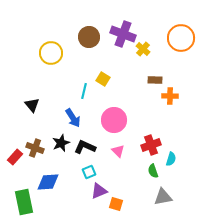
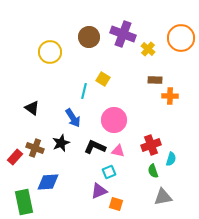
yellow cross: moved 5 px right
yellow circle: moved 1 px left, 1 px up
black triangle: moved 3 px down; rotated 14 degrees counterclockwise
black L-shape: moved 10 px right
pink triangle: rotated 32 degrees counterclockwise
cyan square: moved 20 px right
